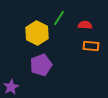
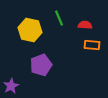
green line: rotated 56 degrees counterclockwise
yellow hexagon: moved 7 px left, 3 px up; rotated 15 degrees counterclockwise
orange rectangle: moved 1 px right, 1 px up
purple star: moved 1 px up
